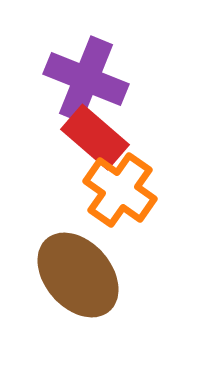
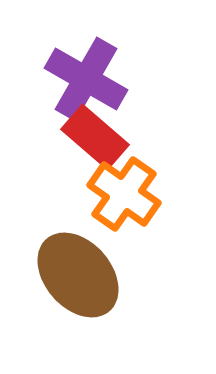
purple cross: rotated 8 degrees clockwise
orange cross: moved 4 px right, 4 px down
